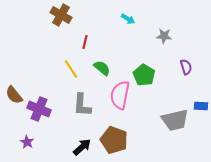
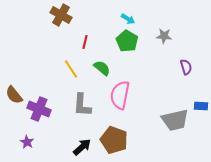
green pentagon: moved 17 px left, 34 px up
